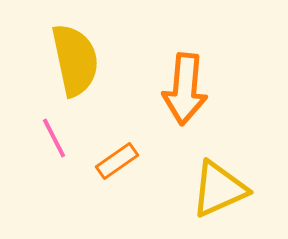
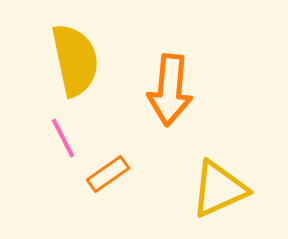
orange arrow: moved 15 px left, 1 px down
pink line: moved 9 px right
orange rectangle: moved 9 px left, 13 px down
